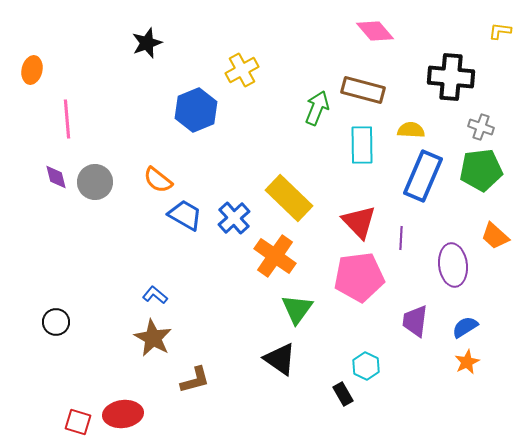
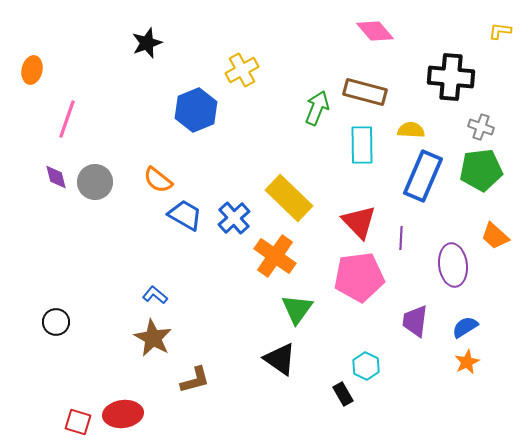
brown rectangle: moved 2 px right, 2 px down
pink line: rotated 24 degrees clockwise
